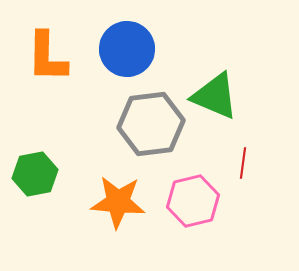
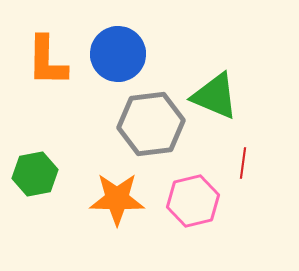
blue circle: moved 9 px left, 5 px down
orange L-shape: moved 4 px down
orange star: moved 1 px left, 3 px up; rotated 4 degrees counterclockwise
